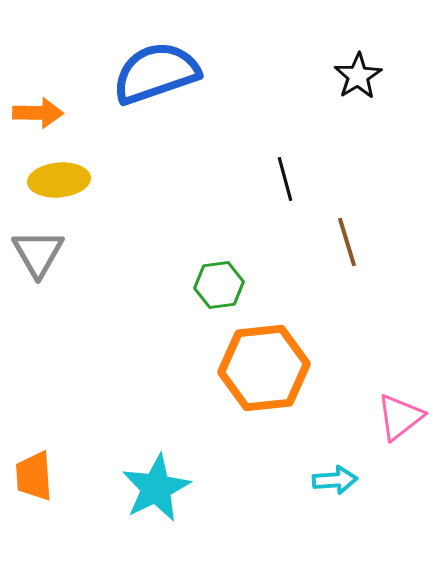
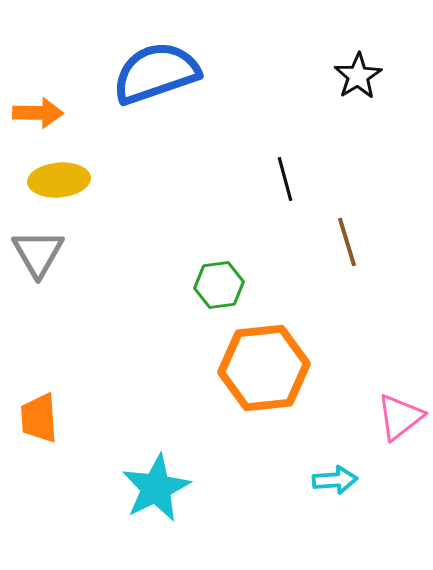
orange trapezoid: moved 5 px right, 58 px up
